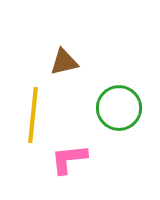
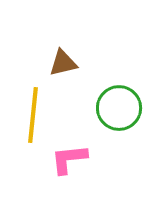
brown triangle: moved 1 px left, 1 px down
